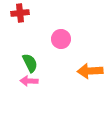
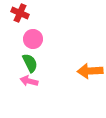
red cross: rotated 30 degrees clockwise
pink circle: moved 28 px left
pink arrow: rotated 12 degrees clockwise
